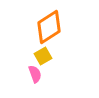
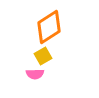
pink semicircle: rotated 108 degrees clockwise
